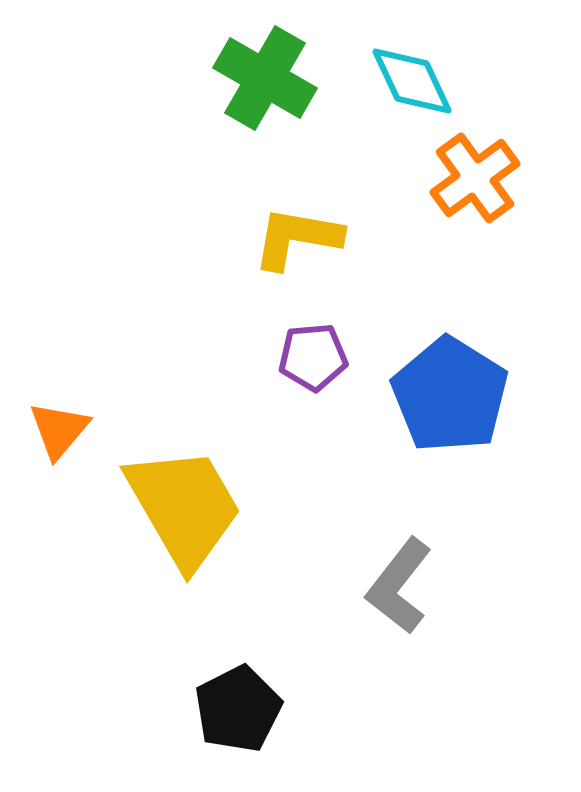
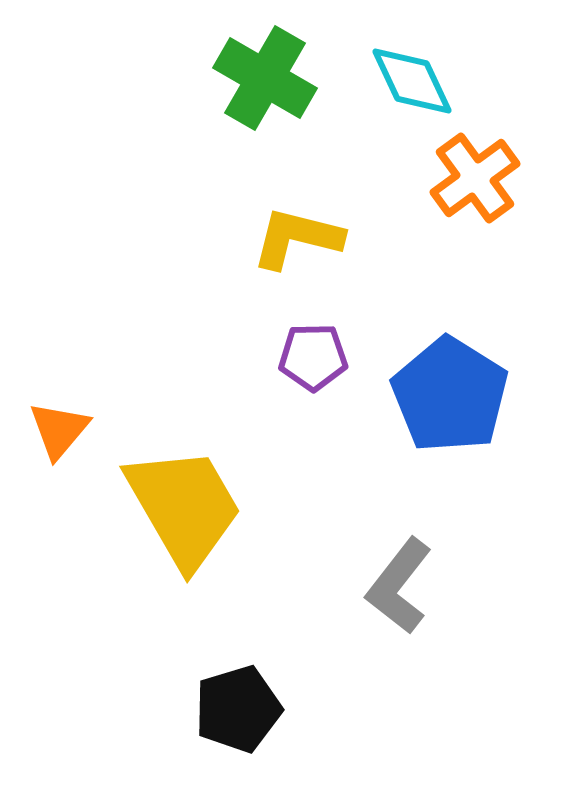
yellow L-shape: rotated 4 degrees clockwise
purple pentagon: rotated 4 degrees clockwise
black pentagon: rotated 10 degrees clockwise
